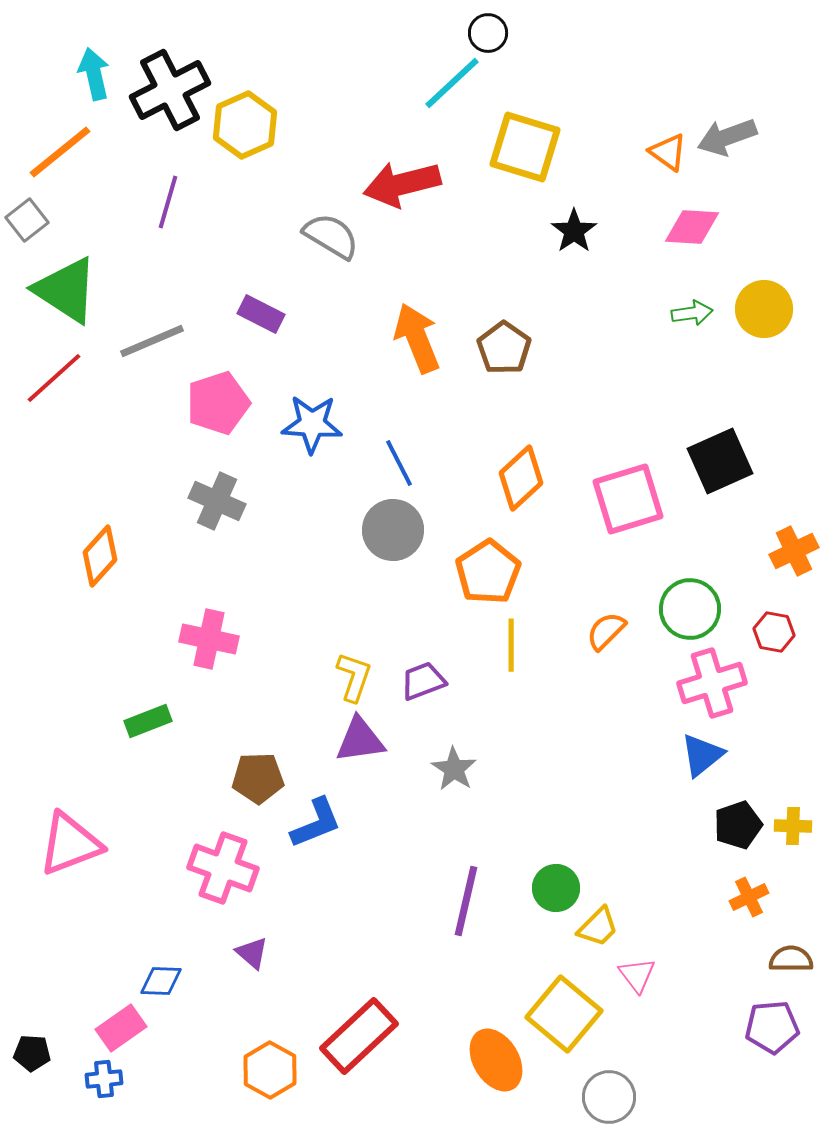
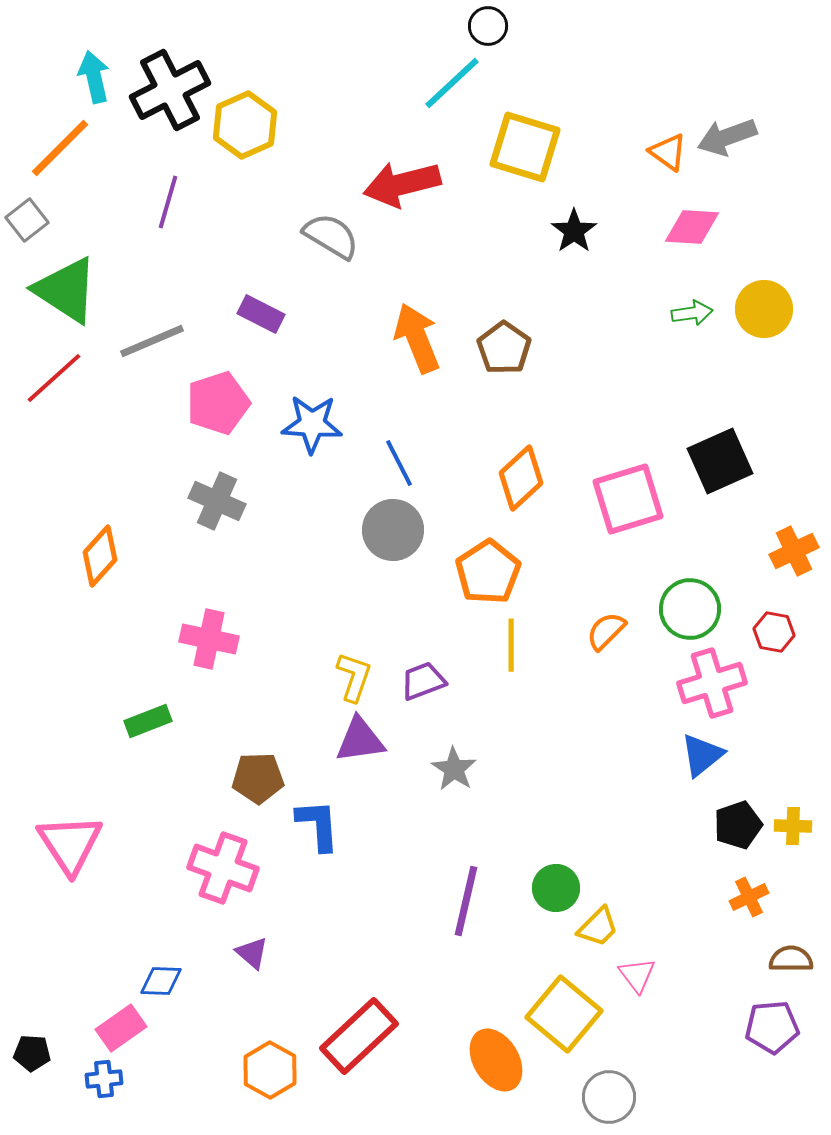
black circle at (488, 33): moved 7 px up
cyan arrow at (94, 74): moved 3 px down
orange line at (60, 152): moved 4 px up; rotated 6 degrees counterclockwise
blue L-shape at (316, 823): moved 2 px right, 2 px down; rotated 72 degrees counterclockwise
pink triangle at (70, 844): rotated 42 degrees counterclockwise
